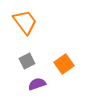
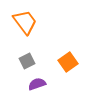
orange square: moved 4 px right, 2 px up
